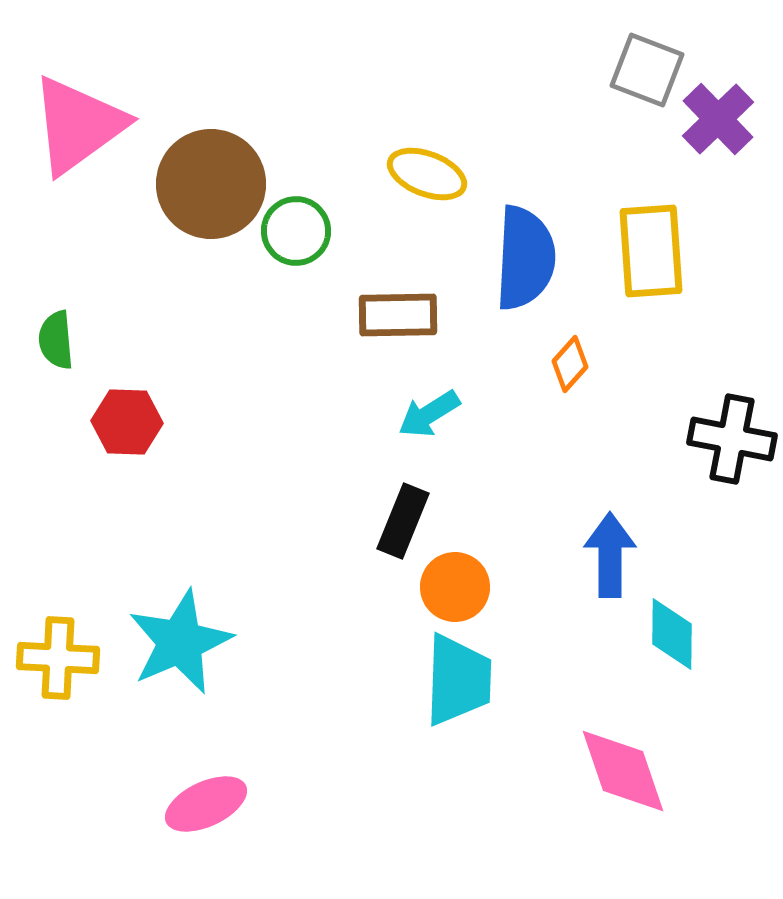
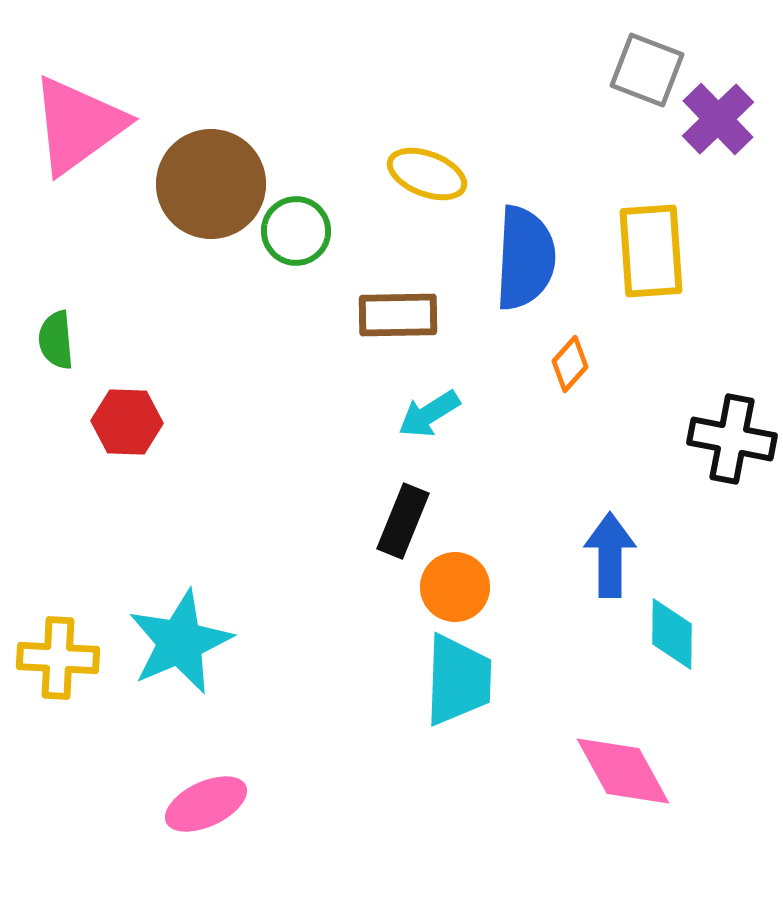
pink diamond: rotated 10 degrees counterclockwise
